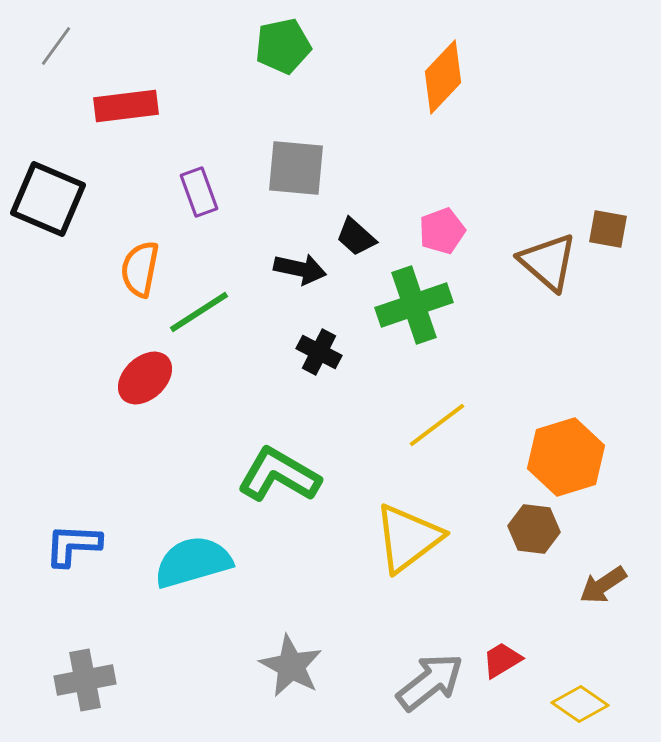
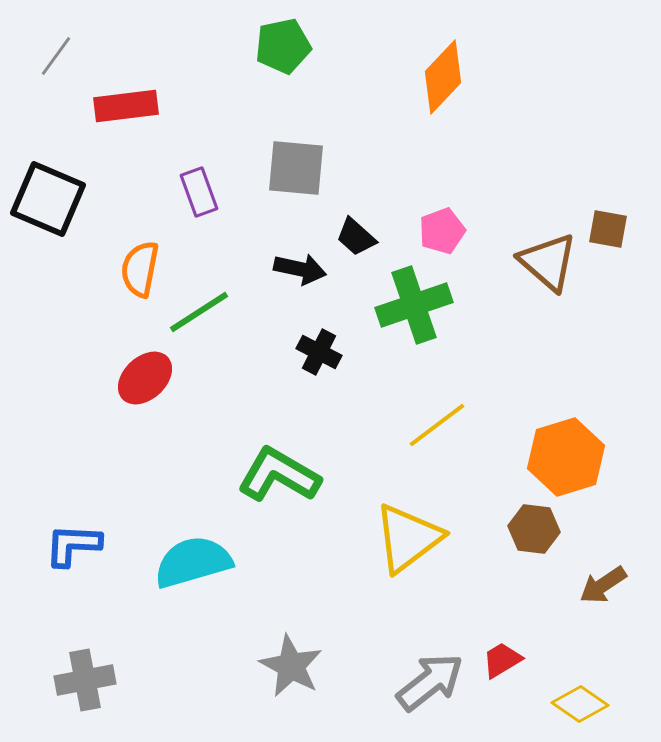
gray line: moved 10 px down
